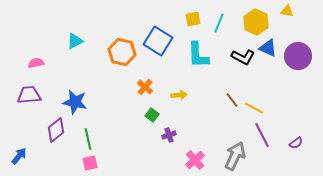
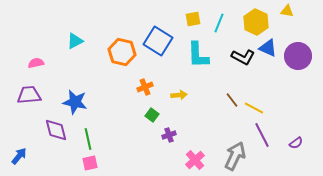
orange cross: rotated 28 degrees clockwise
purple diamond: rotated 65 degrees counterclockwise
